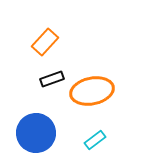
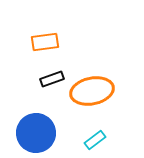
orange rectangle: rotated 40 degrees clockwise
